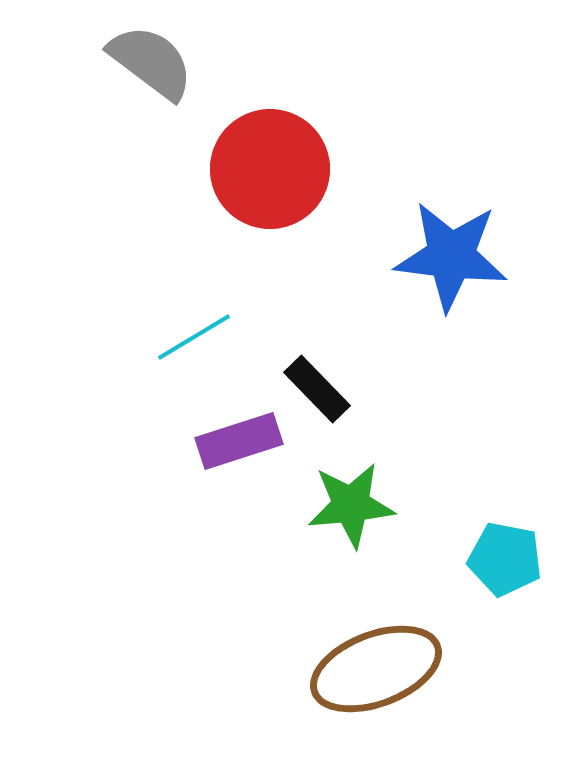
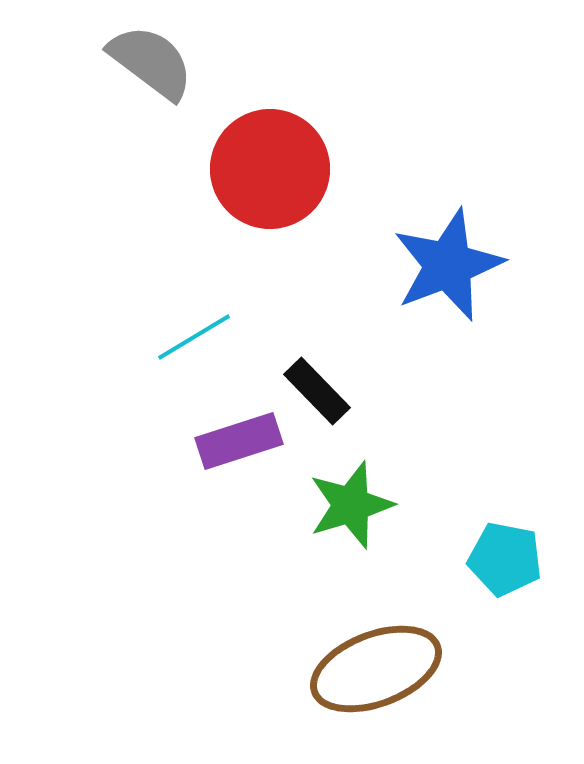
blue star: moved 3 px left, 9 px down; rotated 28 degrees counterclockwise
black rectangle: moved 2 px down
green star: rotated 12 degrees counterclockwise
